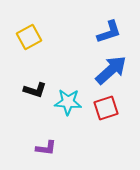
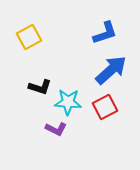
blue L-shape: moved 4 px left, 1 px down
black L-shape: moved 5 px right, 3 px up
red square: moved 1 px left, 1 px up; rotated 10 degrees counterclockwise
purple L-shape: moved 10 px right, 19 px up; rotated 20 degrees clockwise
